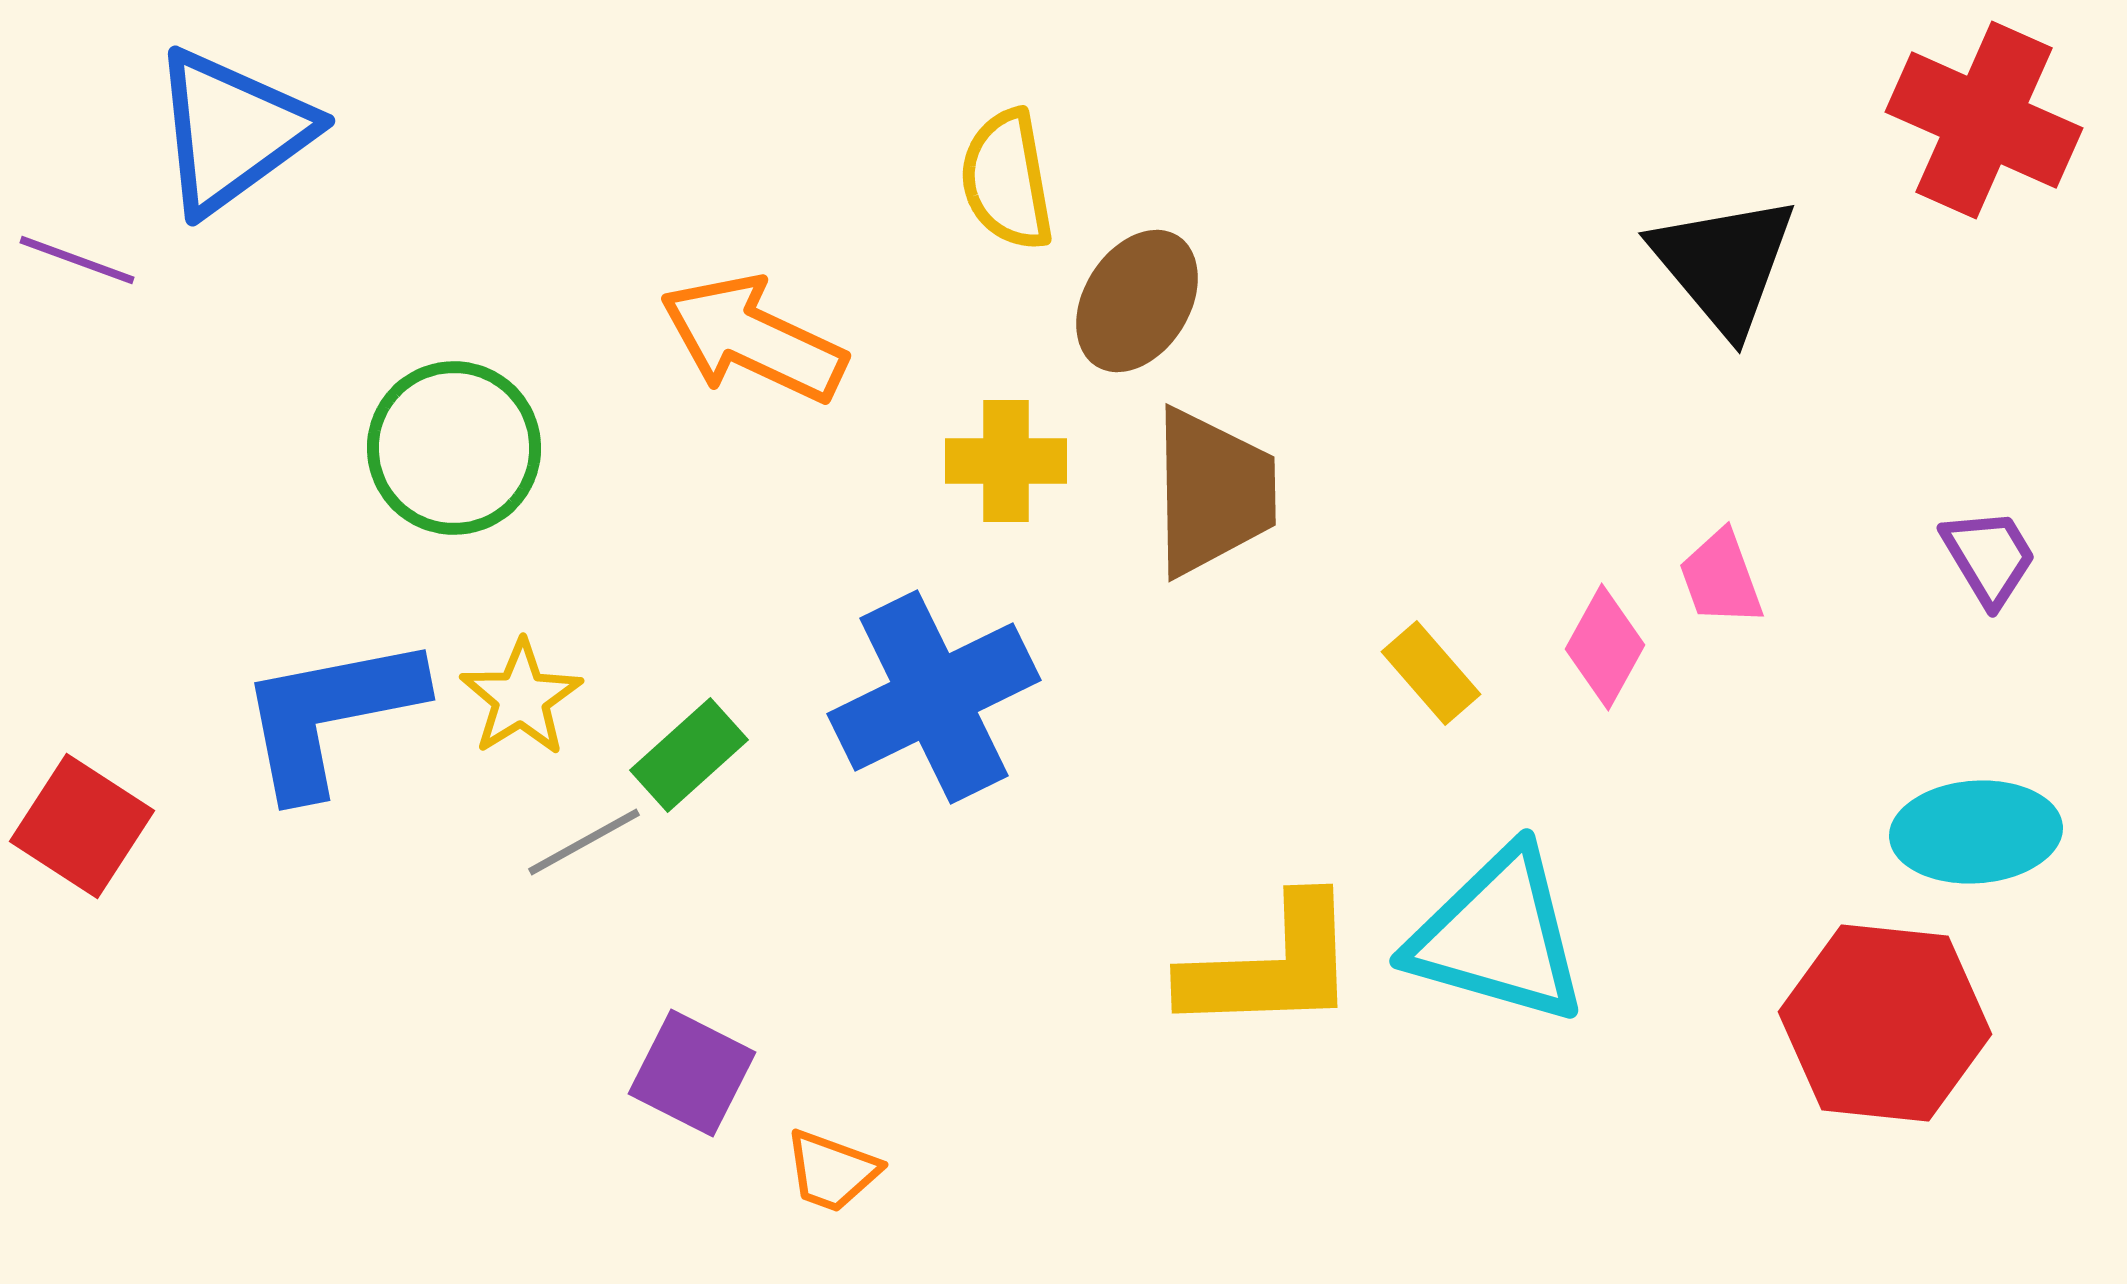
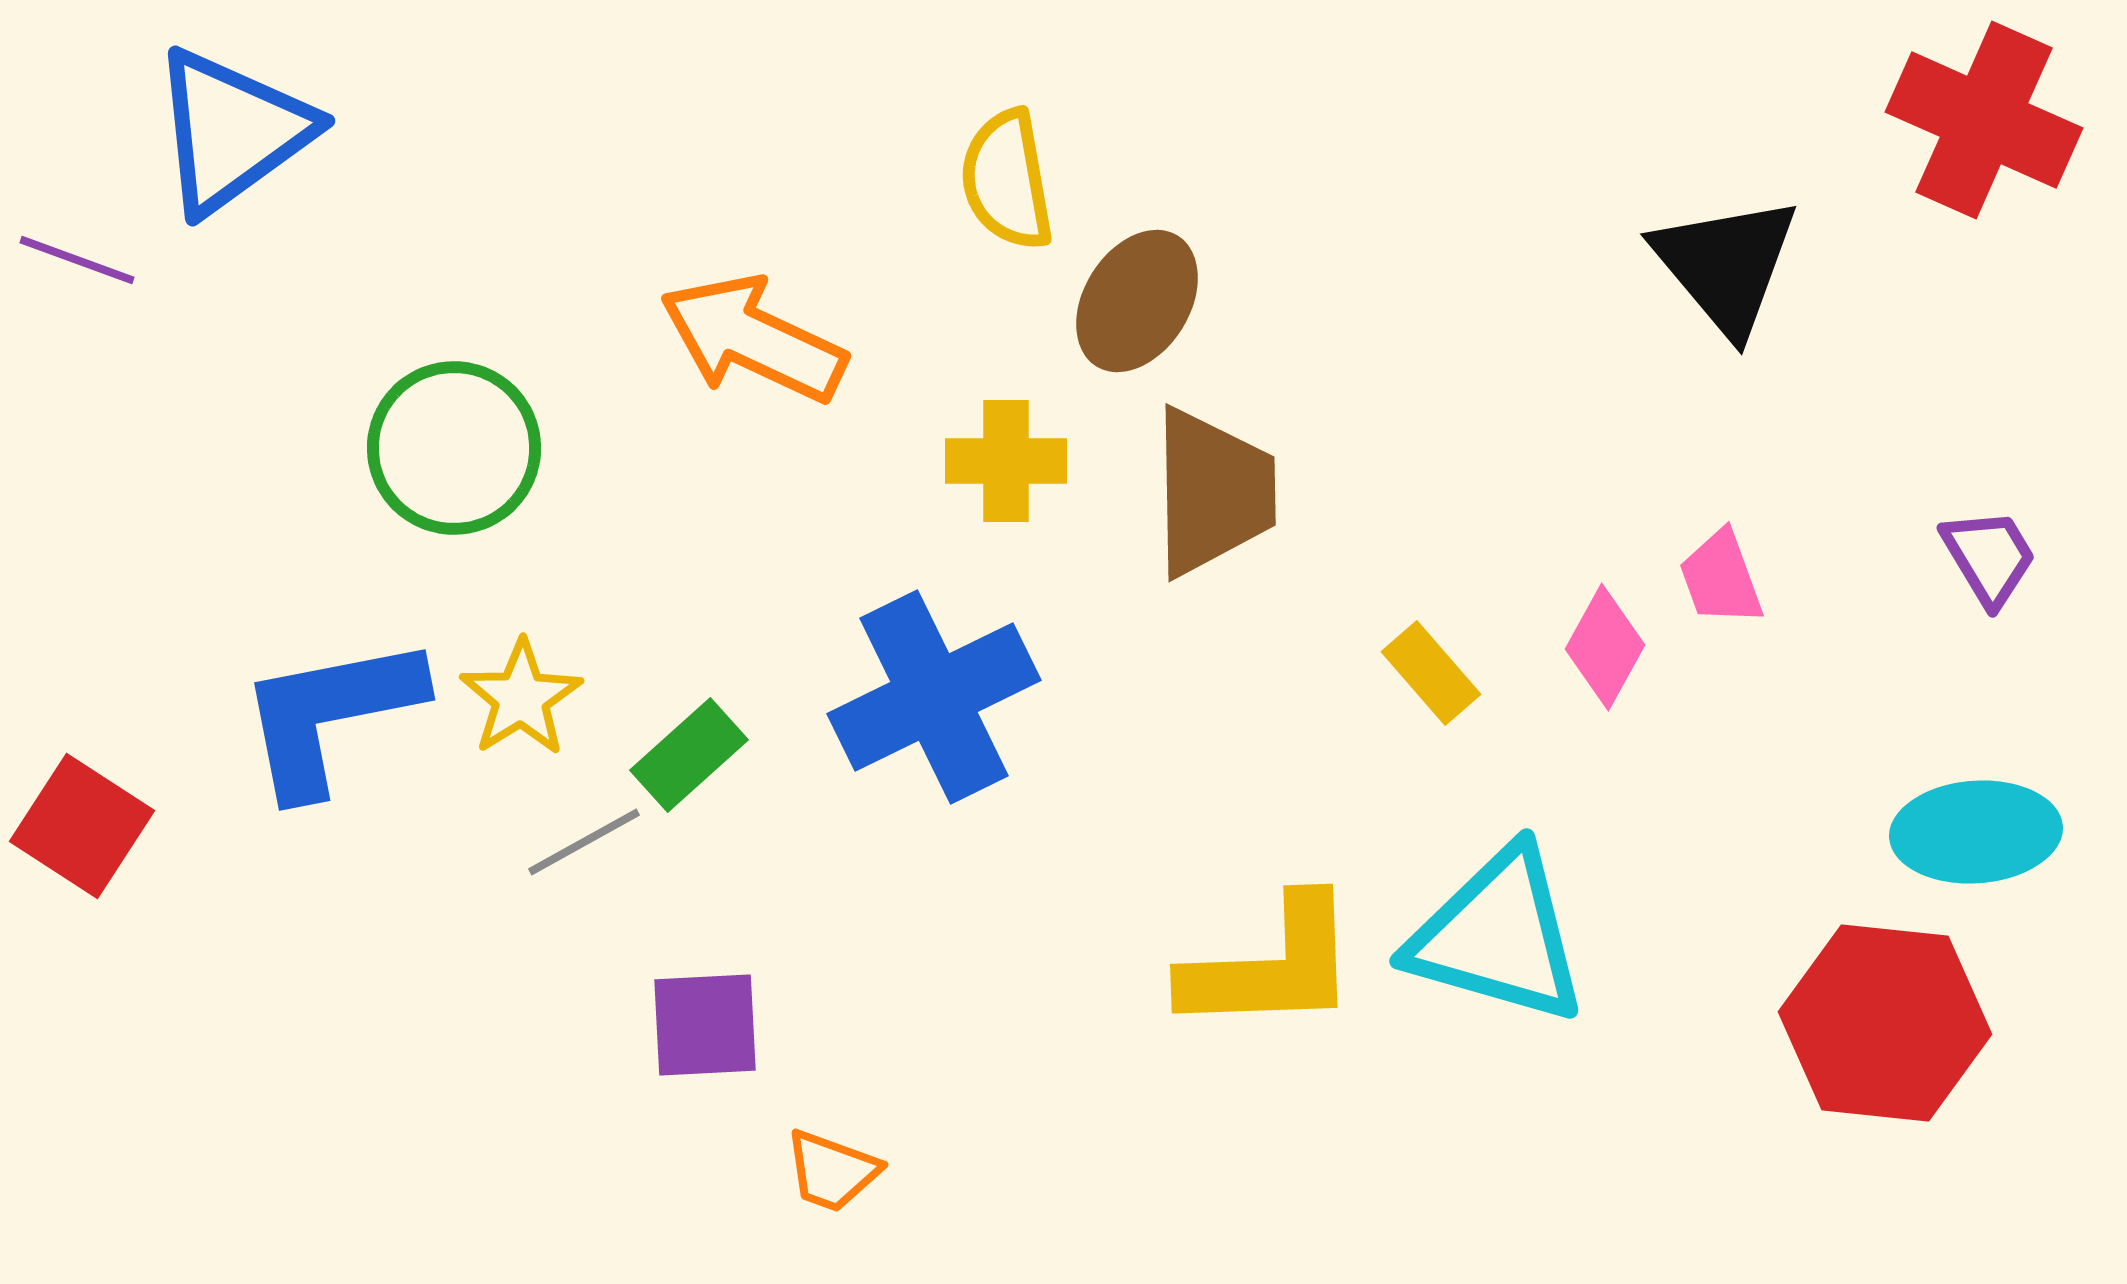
black triangle: moved 2 px right, 1 px down
purple square: moved 13 px right, 48 px up; rotated 30 degrees counterclockwise
